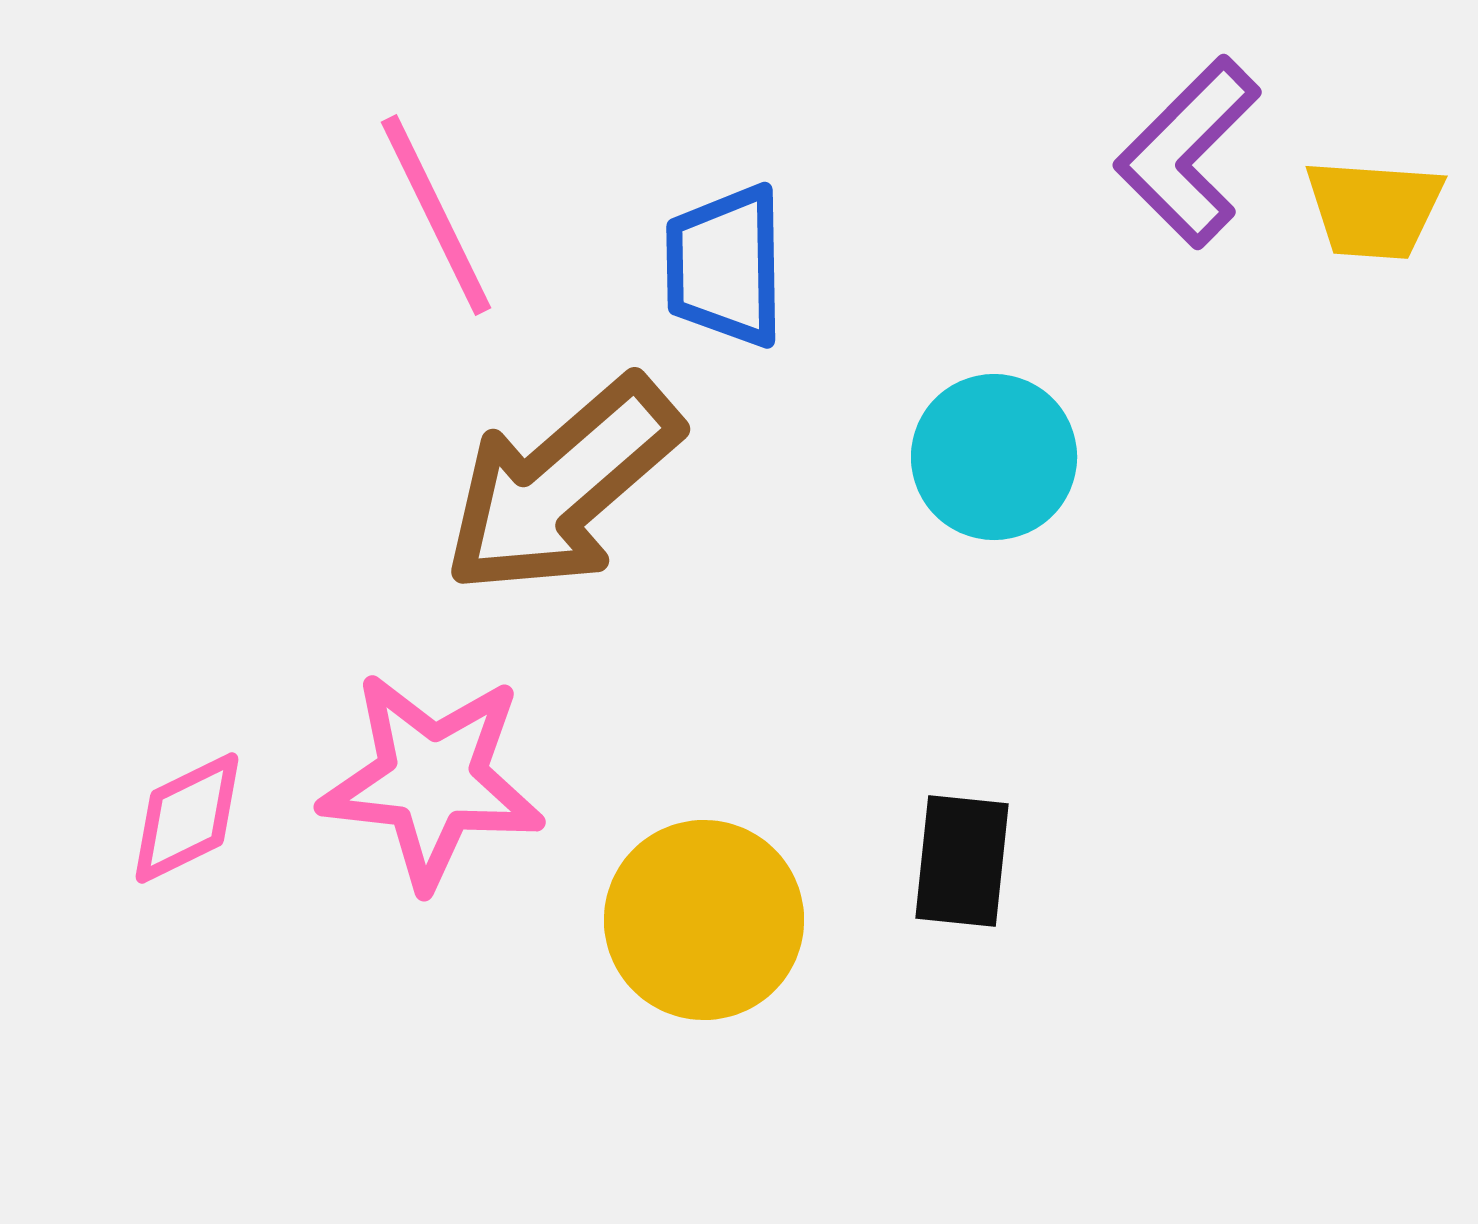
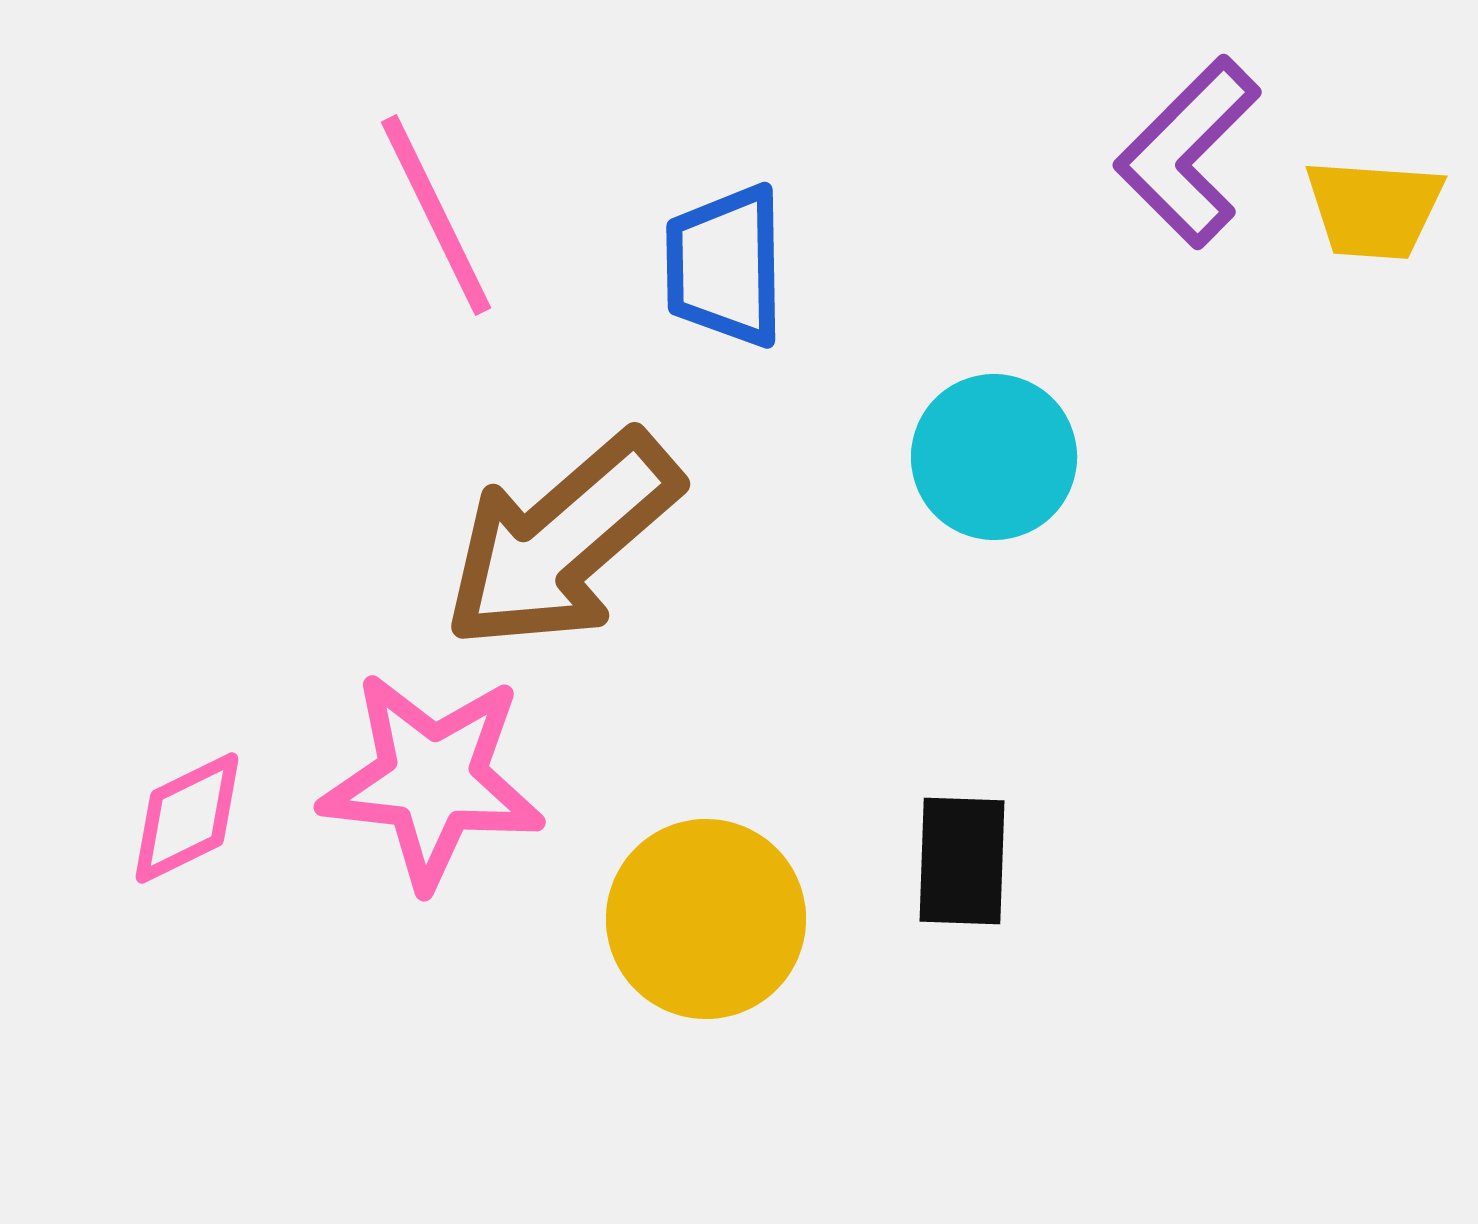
brown arrow: moved 55 px down
black rectangle: rotated 4 degrees counterclockwise
yellow circle: moved 2 px right, 1 px up
